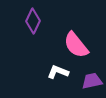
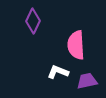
pink semicircle: rotated 36 degrees clockwise
purple trapezoid: moved 5 px left
